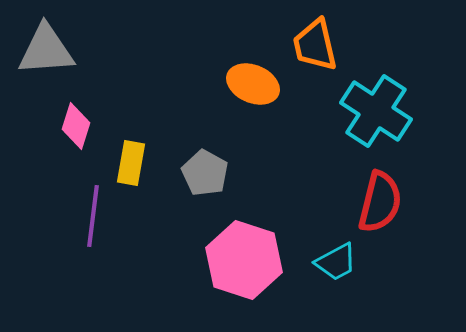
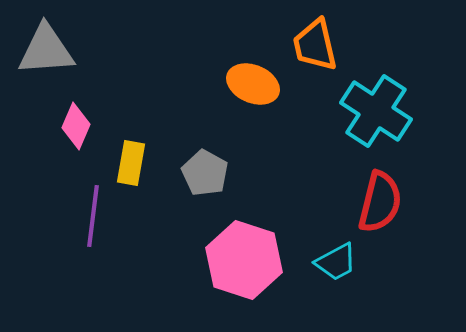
pink diamond: rotated 6 degrees clockwise
